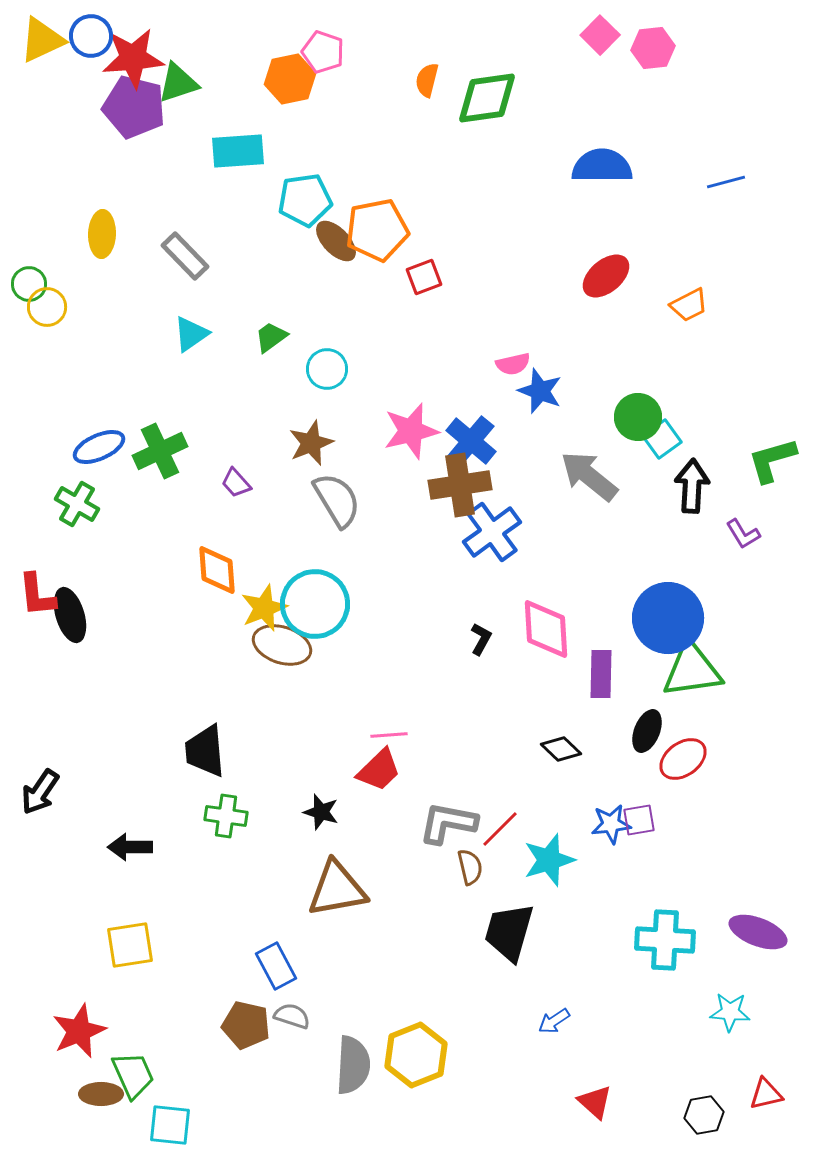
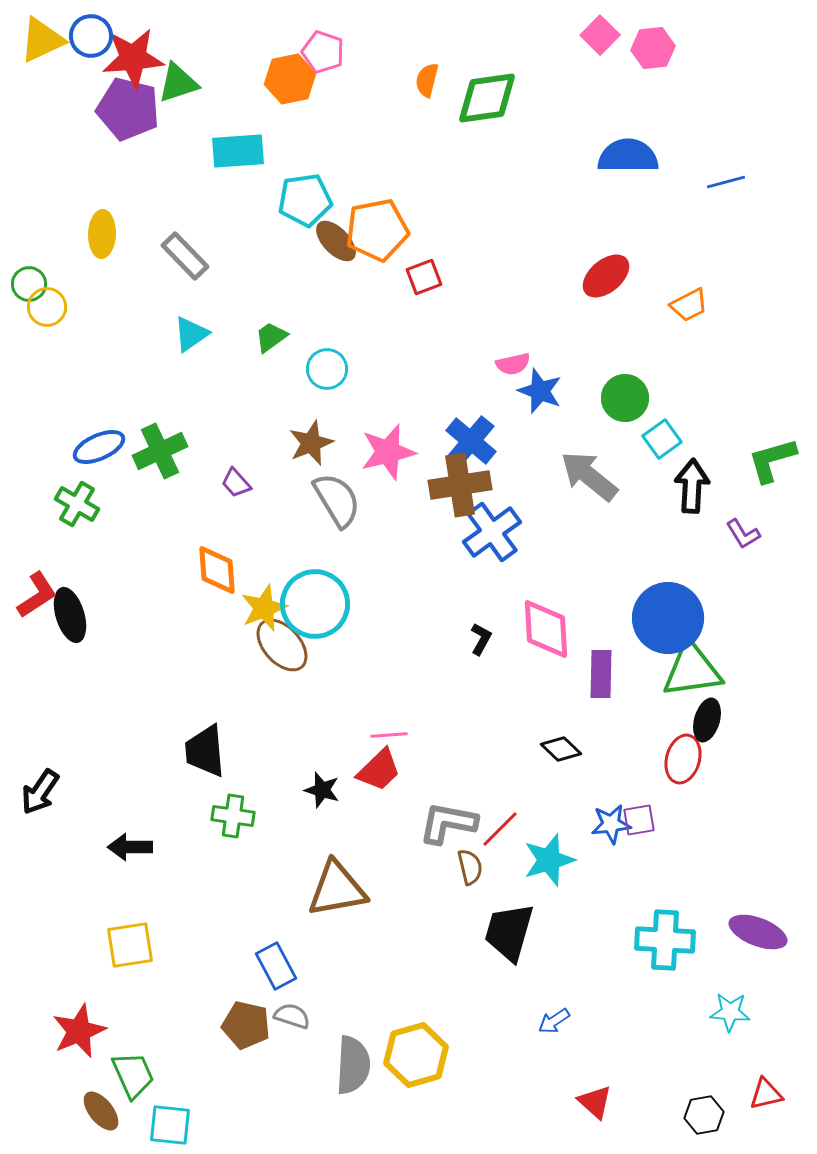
purple pentagon at (134, 107): moved 6 px left, 2 px down
blue semicircle at (602, 166): moved 26 px right, 10 px up
green circle at (638, 417): moved 13 px left, 19 px up
pink star at (411, 431): moved 23 px left, 21 px down
red L-shape at (37, 595): rotated 117 degrees counterclockwise
brown ellipse at (282, 645): rotated 30 degrees clockwise
black ellipse at (647, 731): moved 60 px right, 11 px up; rotated 6 degrees counterclockwise
red ellipse at (683, 759): rotated 39 degrees counterclockwise
black star at (321, 812): moved 1 px right, 22 px up
green cross at (226, 816): moved 7 px right
yellow hexagon at (416, 1055): rotated 6 degrees clockwise
brown ellipse at (101, 1094): moved 17 px down; rotated 51 degrees clockwise
